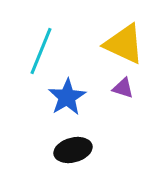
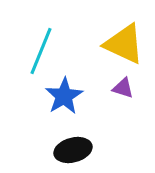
blue star: moved 3 px left, 1 px up
